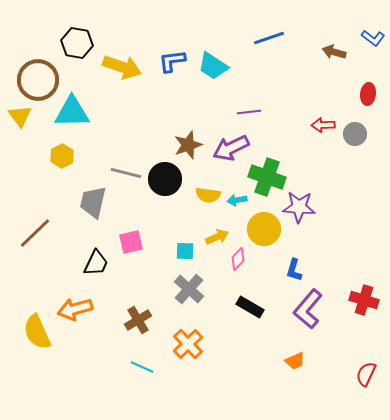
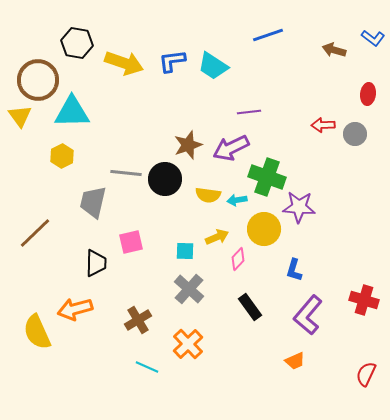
blue line at (269, 38): moved 1 px left, 3 px up
brown arrow at (334, 52): moved 2 px up
yellow arrow at (122, 67): moved 2 px right, 4 px up
gray line at (126, 173): rotated 8 degrees counterclockwise
black trapezoid at (96, 263): rotated 24 degrees counterclockwise
black rectangle at (250, 307): rotated 24 degrees clockwise
purple L-shape at (308, 309): moved 6 px down
cyan line at (142, 367): moved 5 px right
